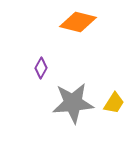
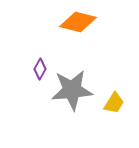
purple diamond: moved 1 px left, 1 px down
gray star: moved 1 px left, 13 px up
